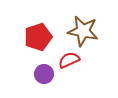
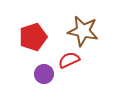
red pentagon: moved 5 px left
